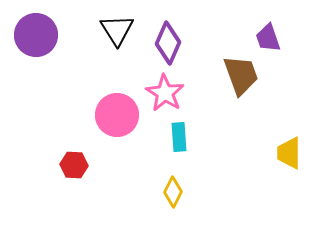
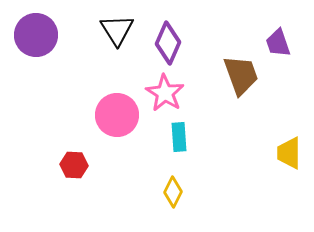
purple trapezoid: moved 10 px right, 5 px down
